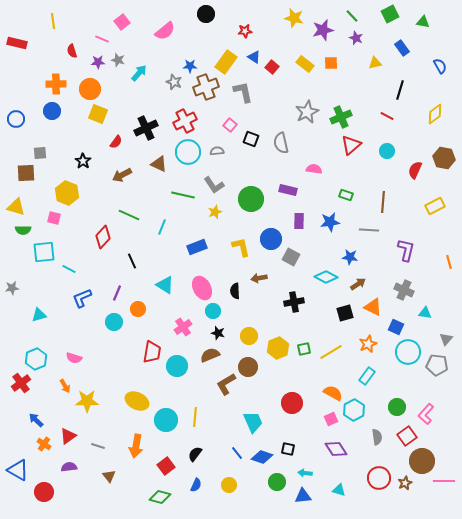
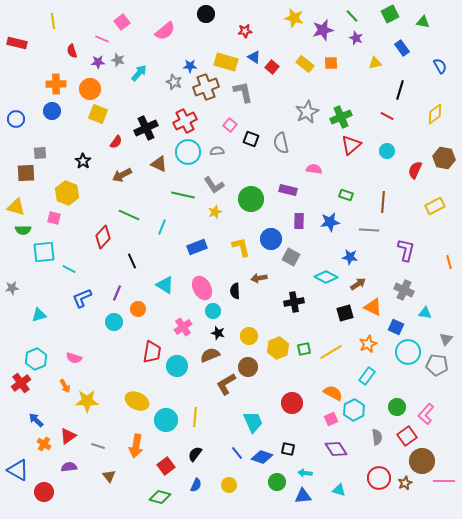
yellow rectangle at (226, 62): rotated 70 degrees clockwise
